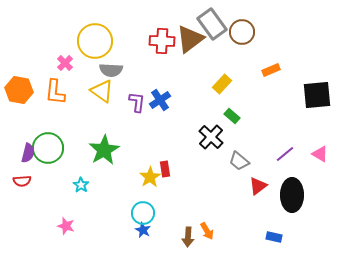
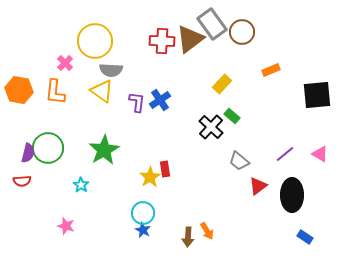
black cross: moved 10 px up
blue rectangle: moved 31 px right; rotated 21 degrees clockwise
